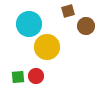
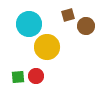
brown square: moved 4 px down
